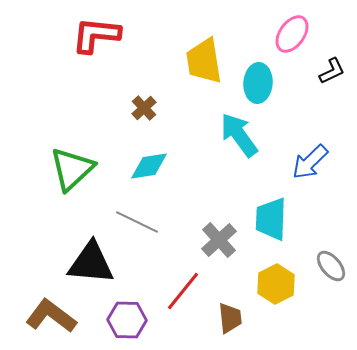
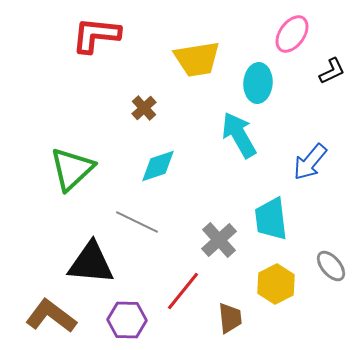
yellow trapezoid: moved 7 px left, 2 px up; rotated 90 degrees counterclockwise
cyan arrow: rotated 6 degrees clockwise
blue arrow: rotated 6 degrees counterclockwise
cyan diamond: moved 9 px right; rotated 9 degrees counterclockwise
cyan trapezoid: rotated 9 degrees counterclockwise
